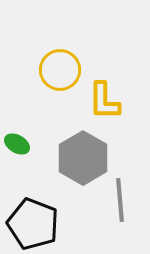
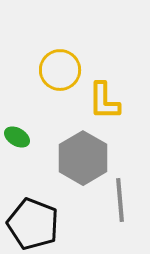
green ellipse: moved 7 px up
